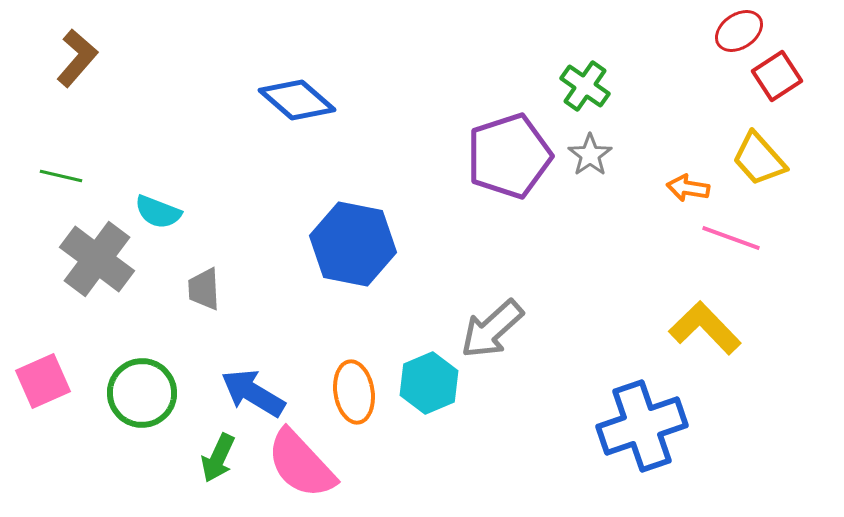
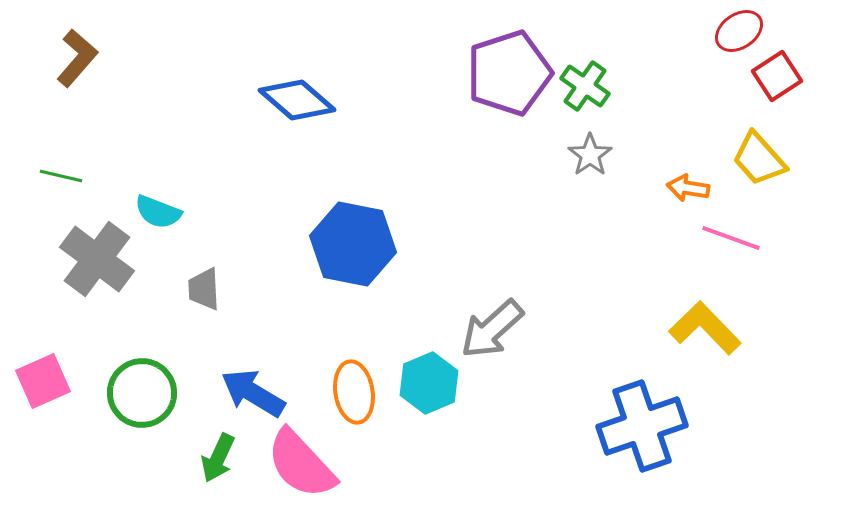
purple pentagon: moved 83 px up
